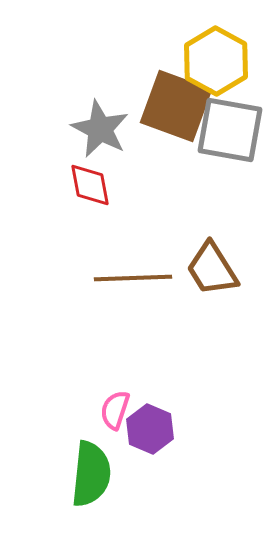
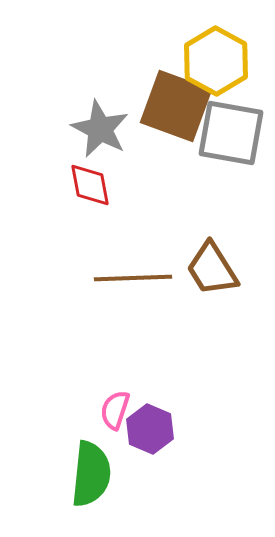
gray square: moved 1 px right, 3 px down
